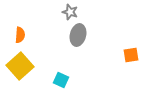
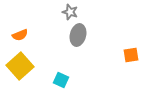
orange semicircle: rotated 63 degrees clockwise
